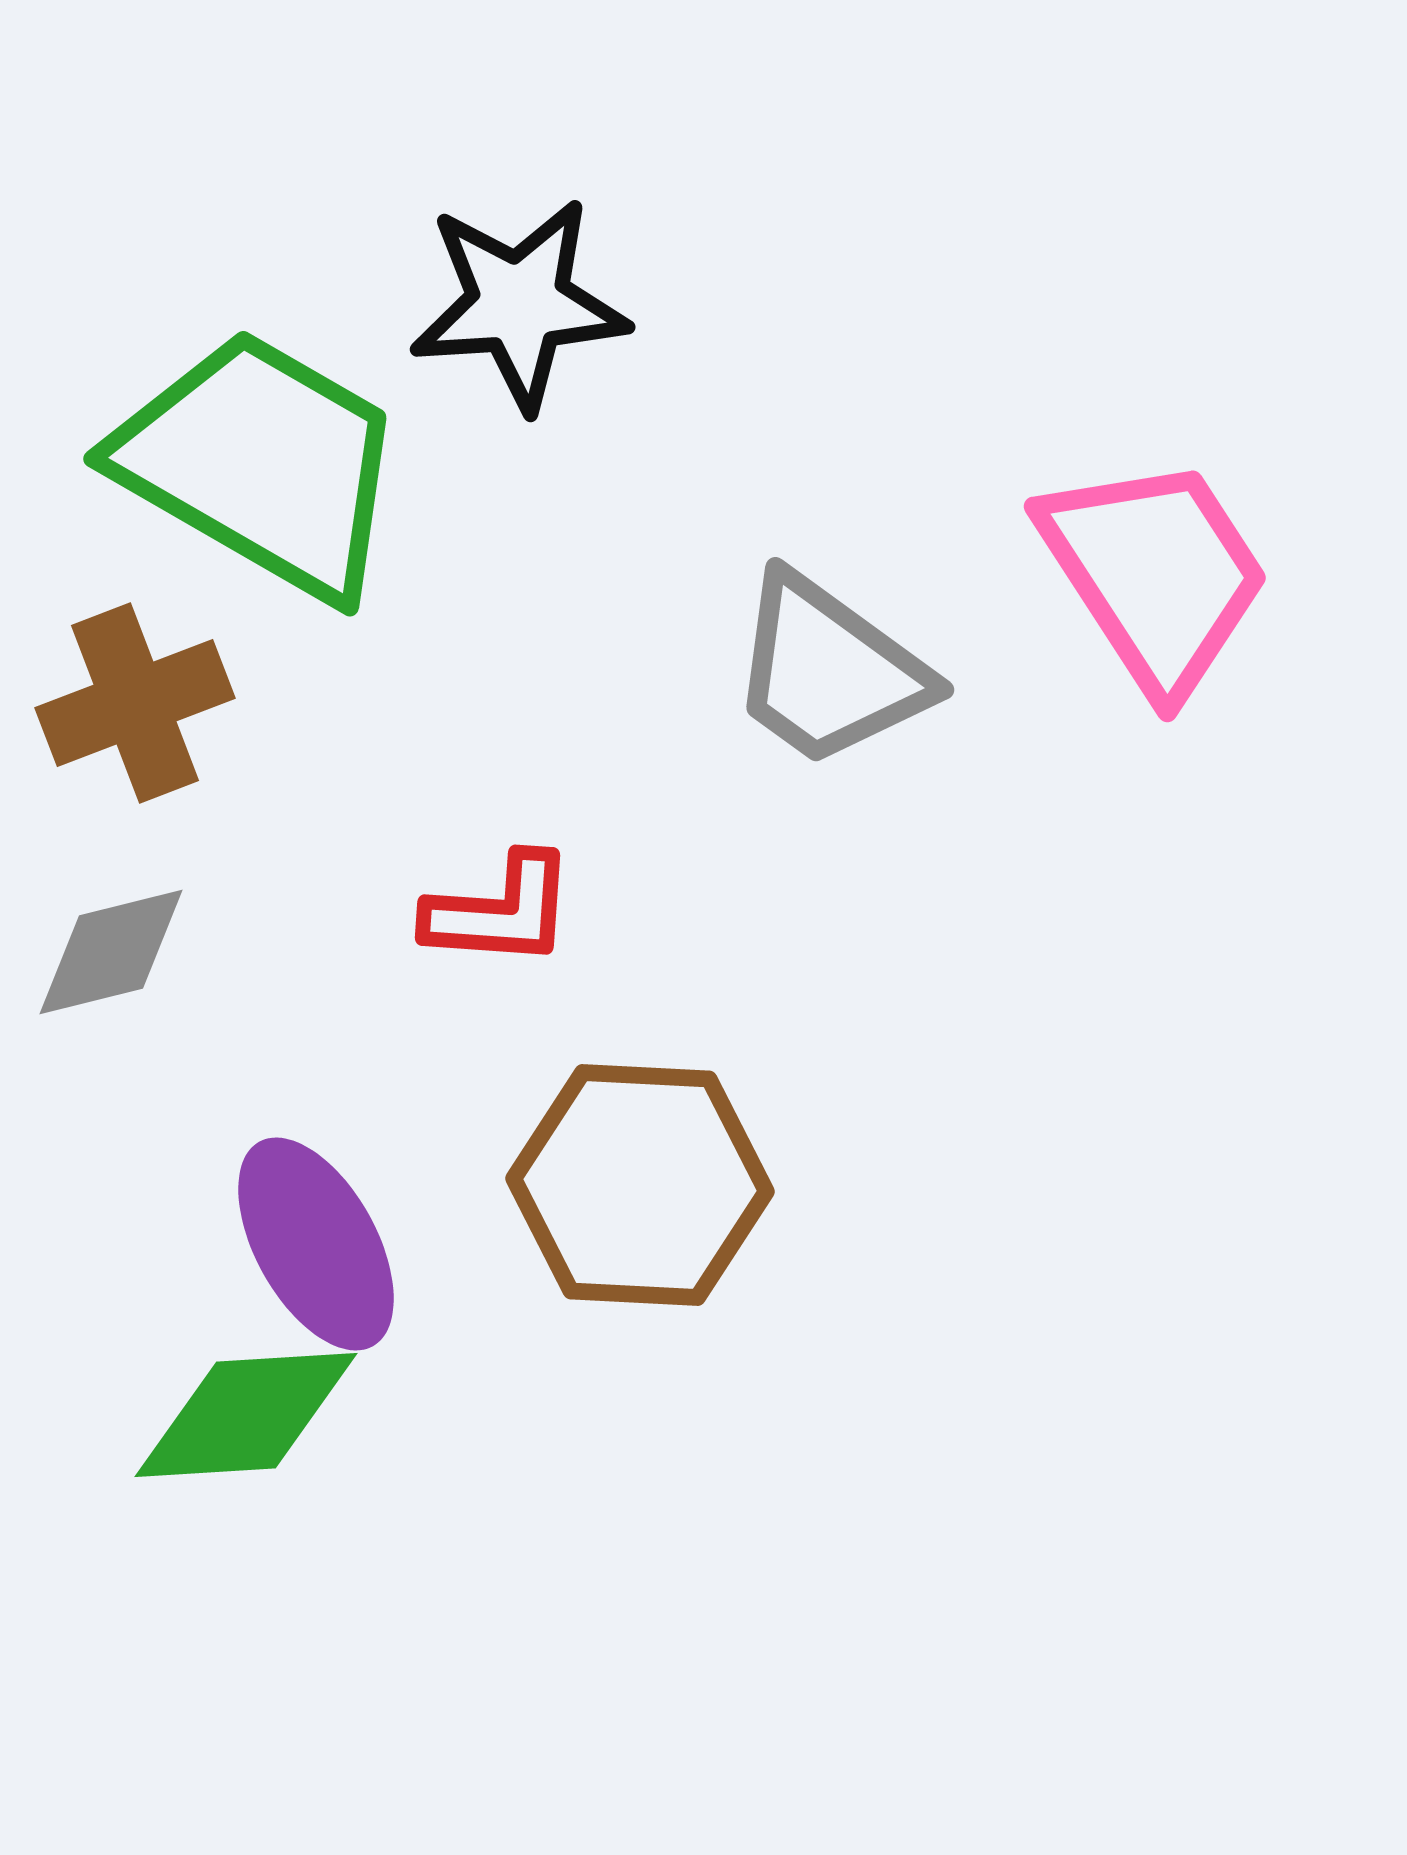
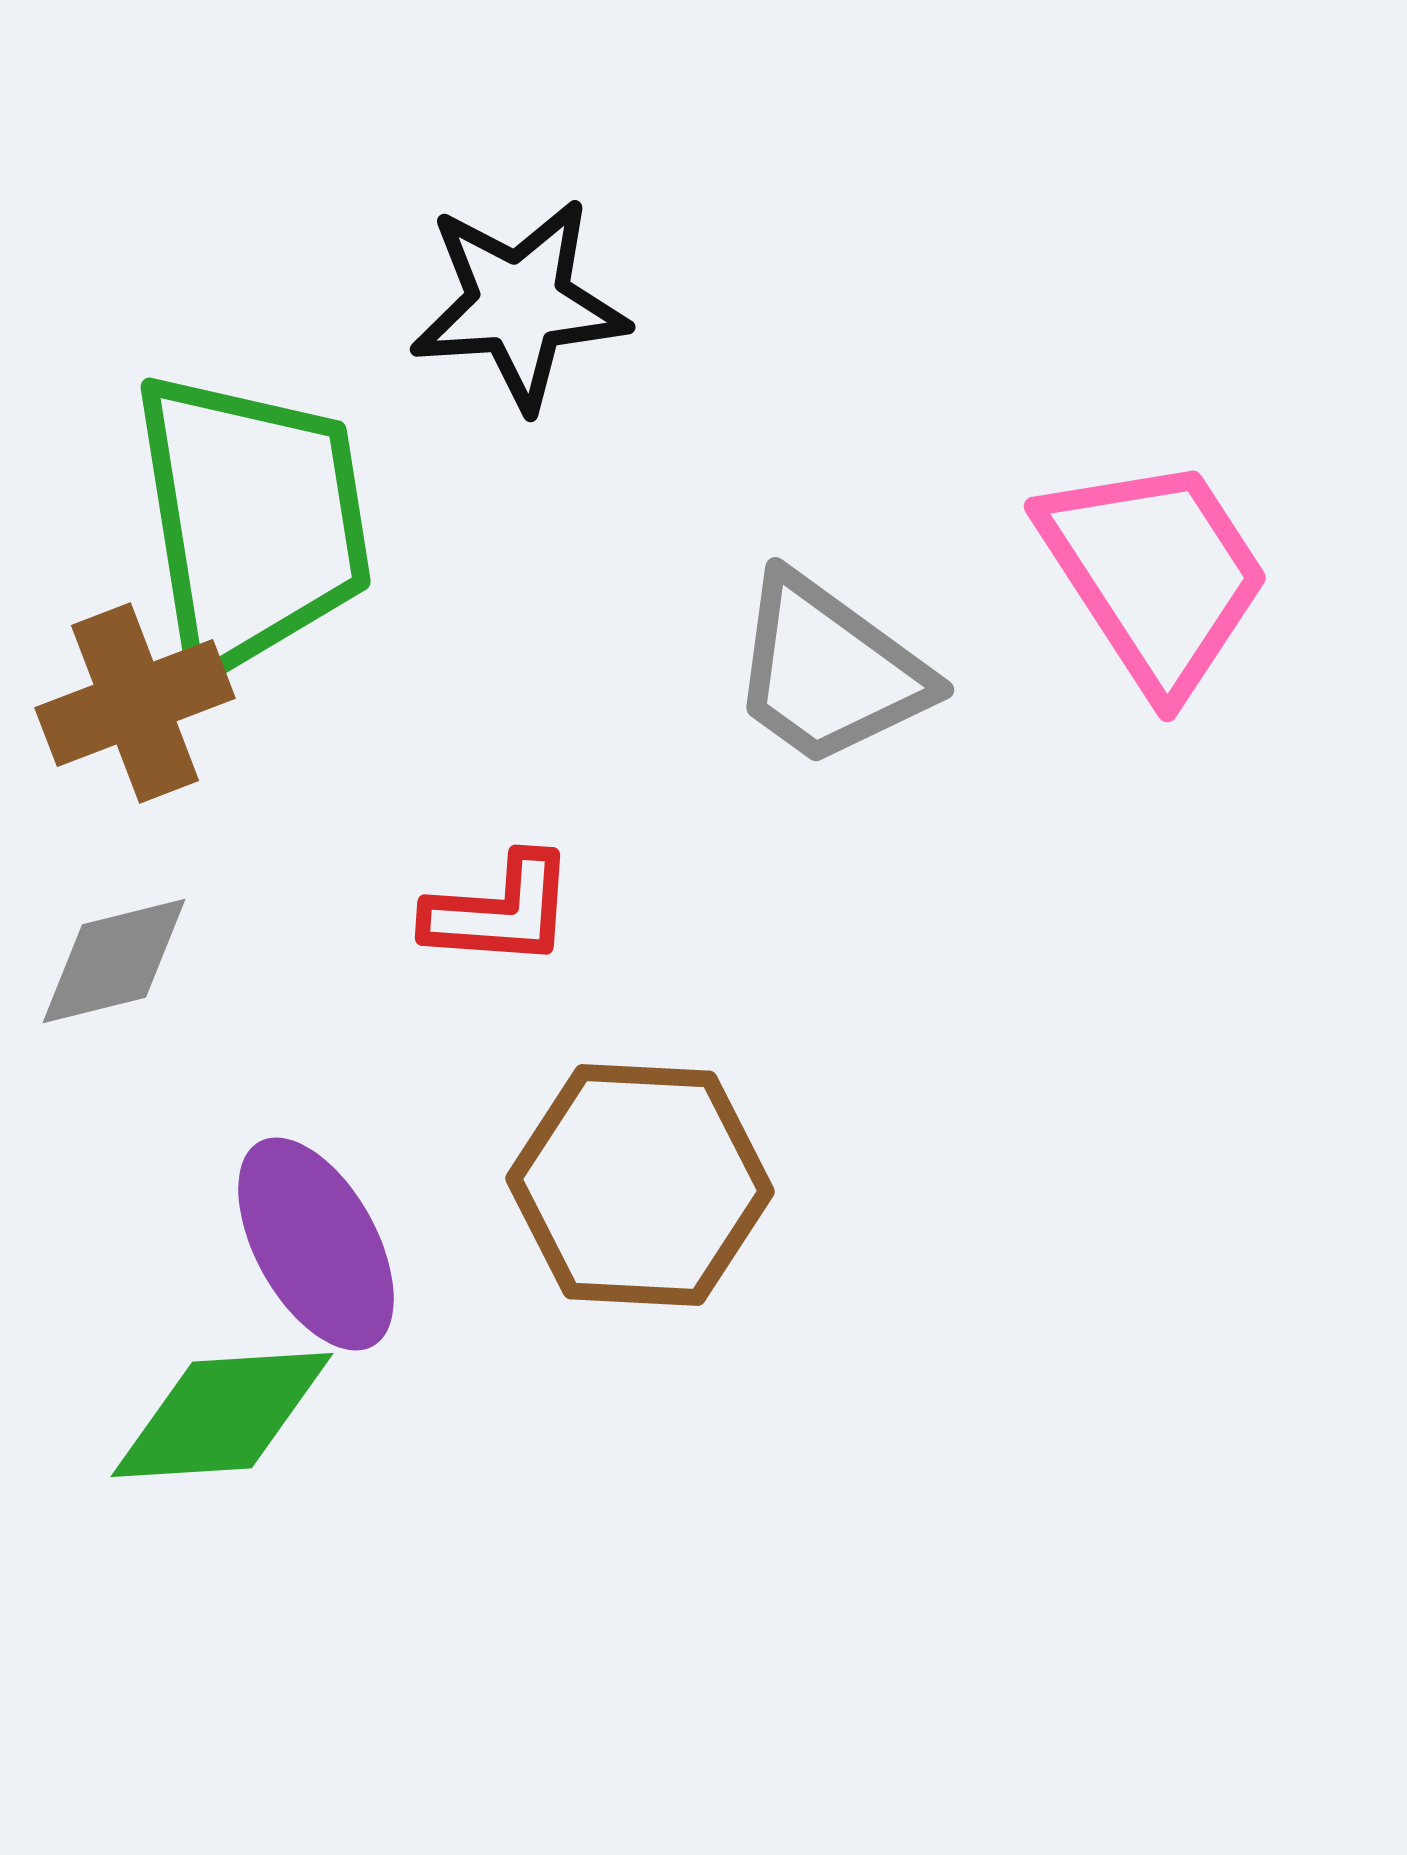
green trapezoid: moved 9 px left, 57 px down; rotated 51 degrees clockwise
gray diamond: moved 3 px right, 9 px down
green diamond: moved 24 px left
